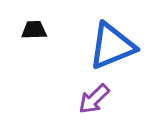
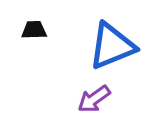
purple arrow: rotated 8 degrees clockwise
